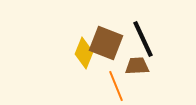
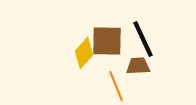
brown square: moved 1 px right, 2 px up; rotated 20 degrees counterclockwise
yellow diamond: rotated 20 degrees clockwise
brown trapezoid: moved 1 px right
